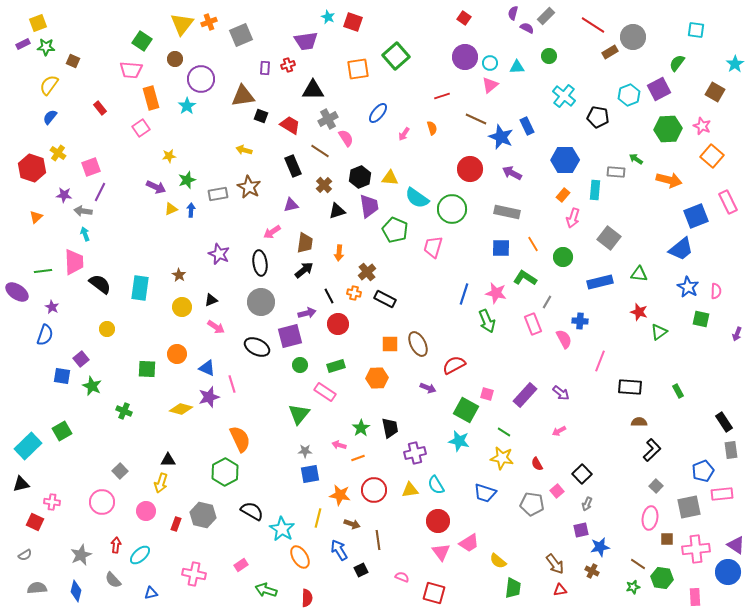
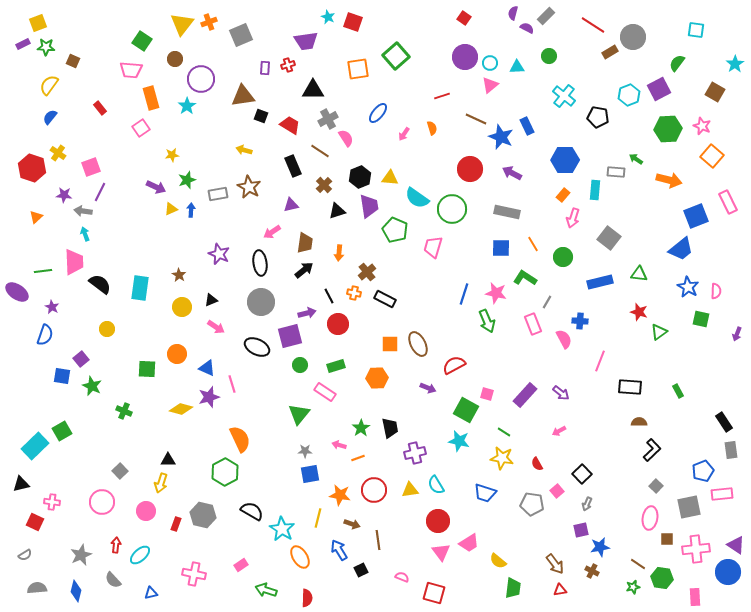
yellow star at (169, 156): moved 3 px right, 1 px up
cyan rectangle at (28, 446): moved 7 px right
